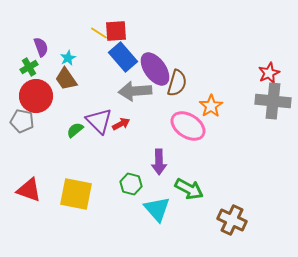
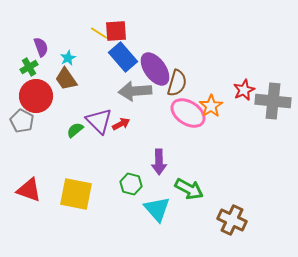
red star: moved 25 px left, 17 px down
gray pentagon: rotated 15 degrees clockwise
pink ellipse: moved 13 px up
